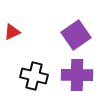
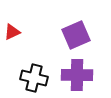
purple square: rotated 12 degrees clockwise
black cross: moved 2 px down
